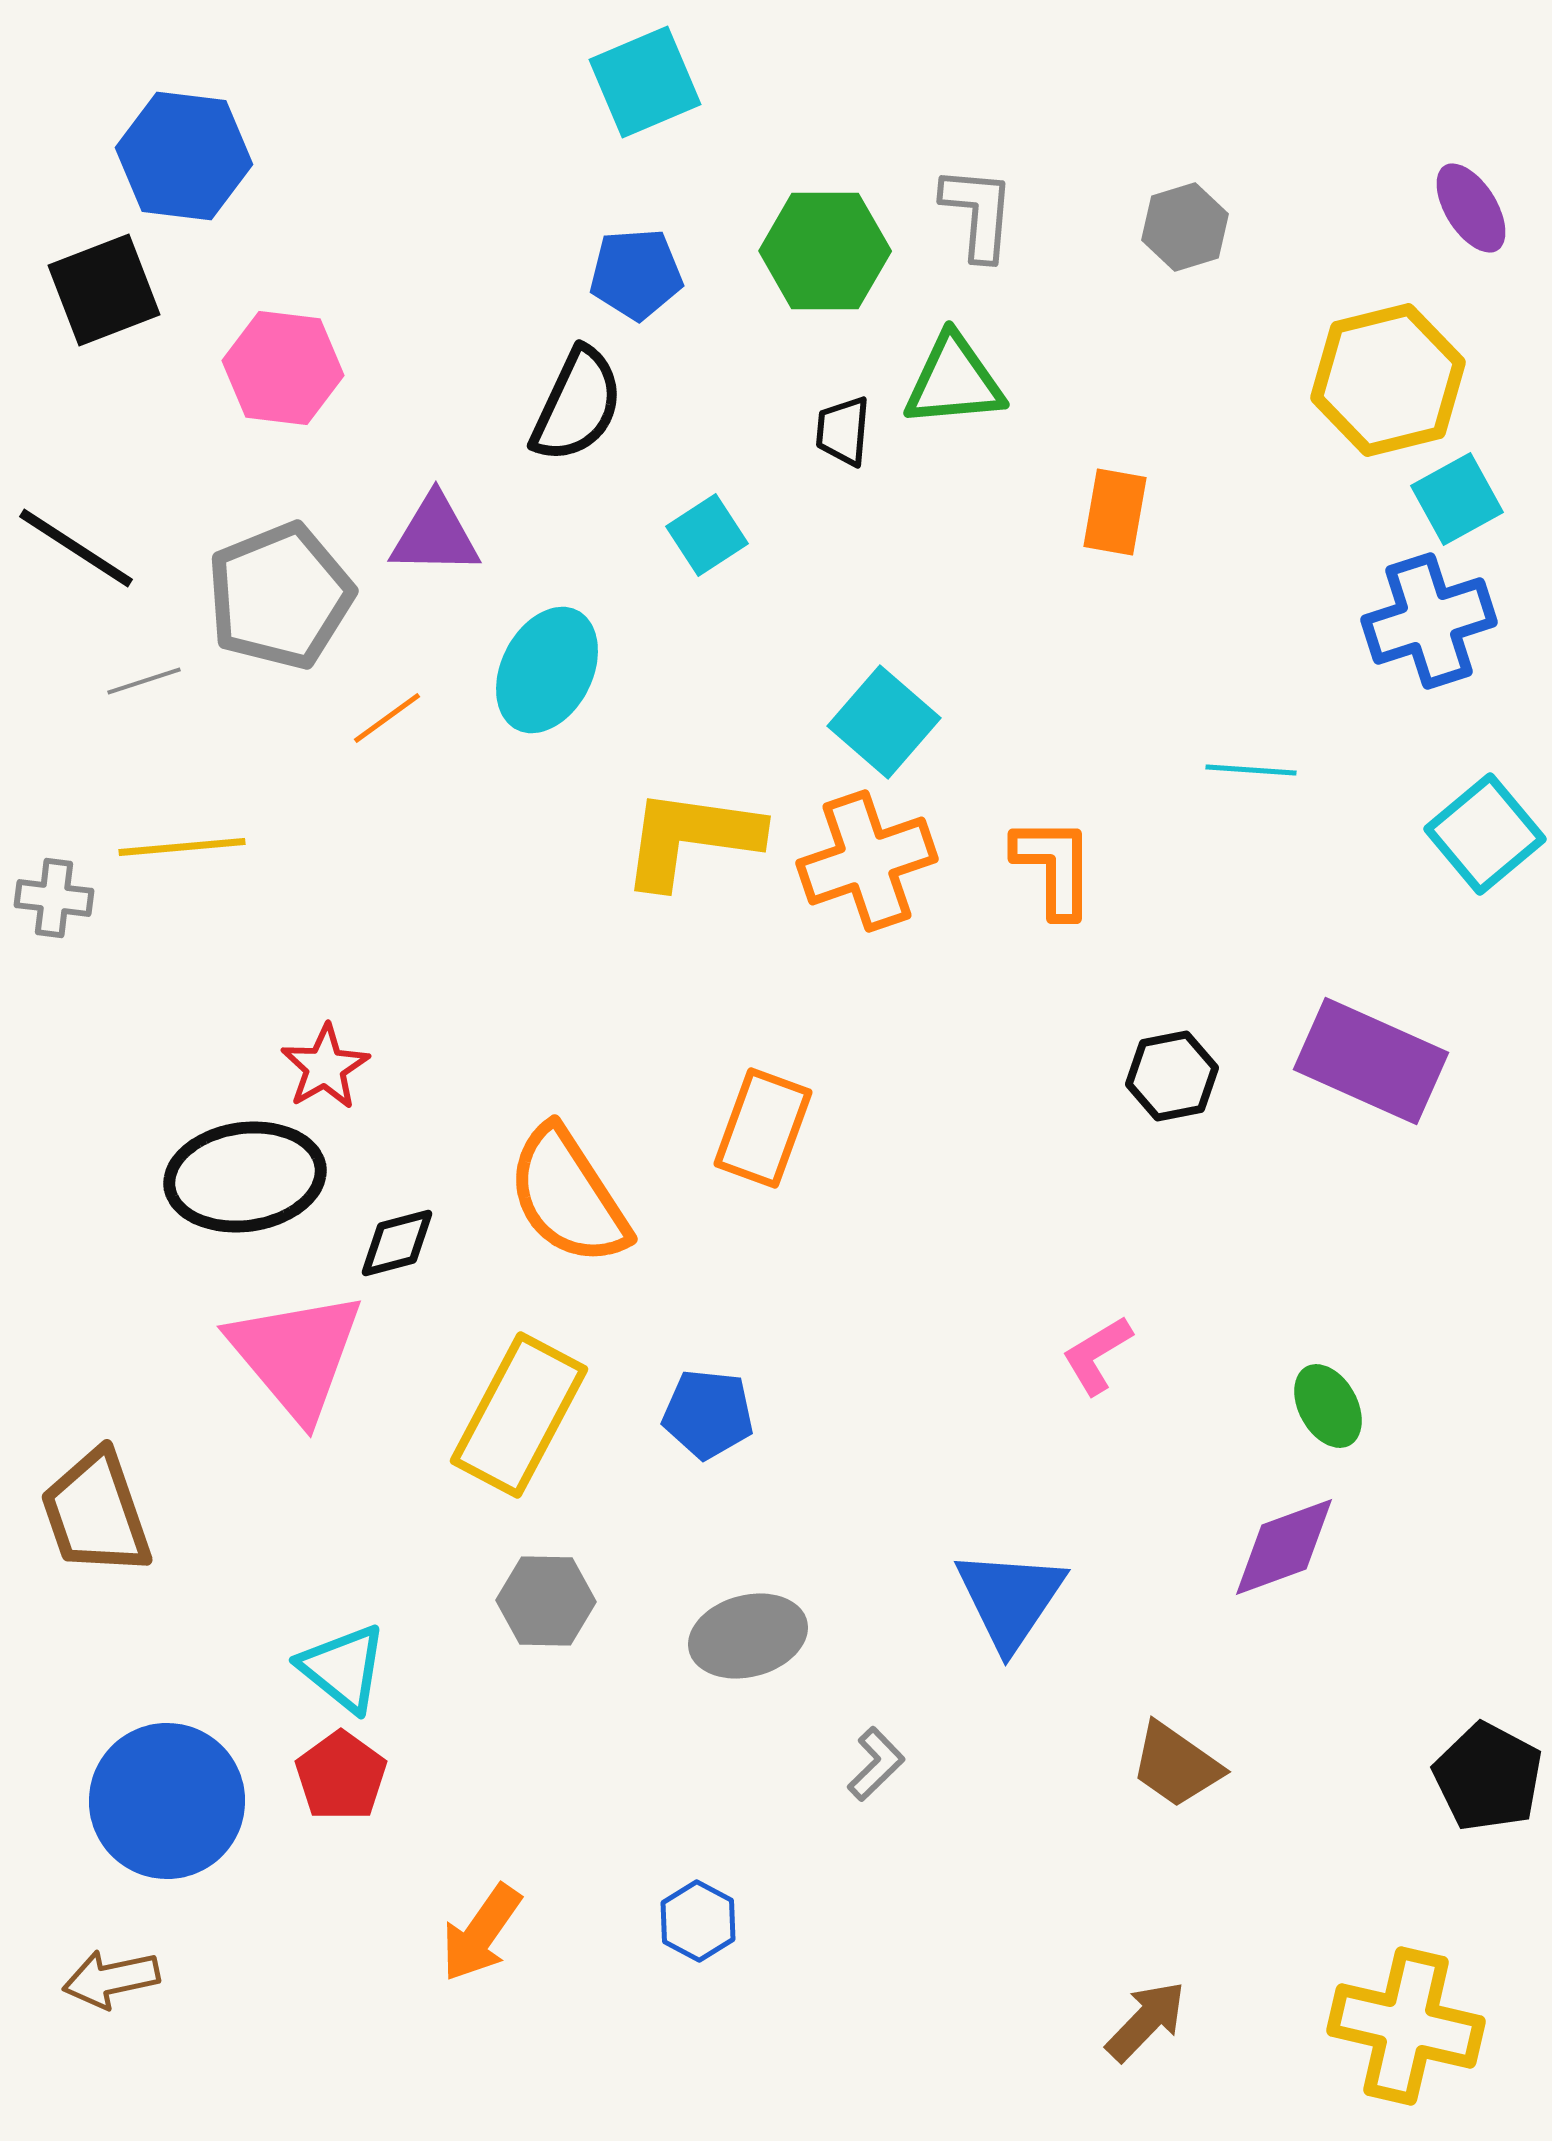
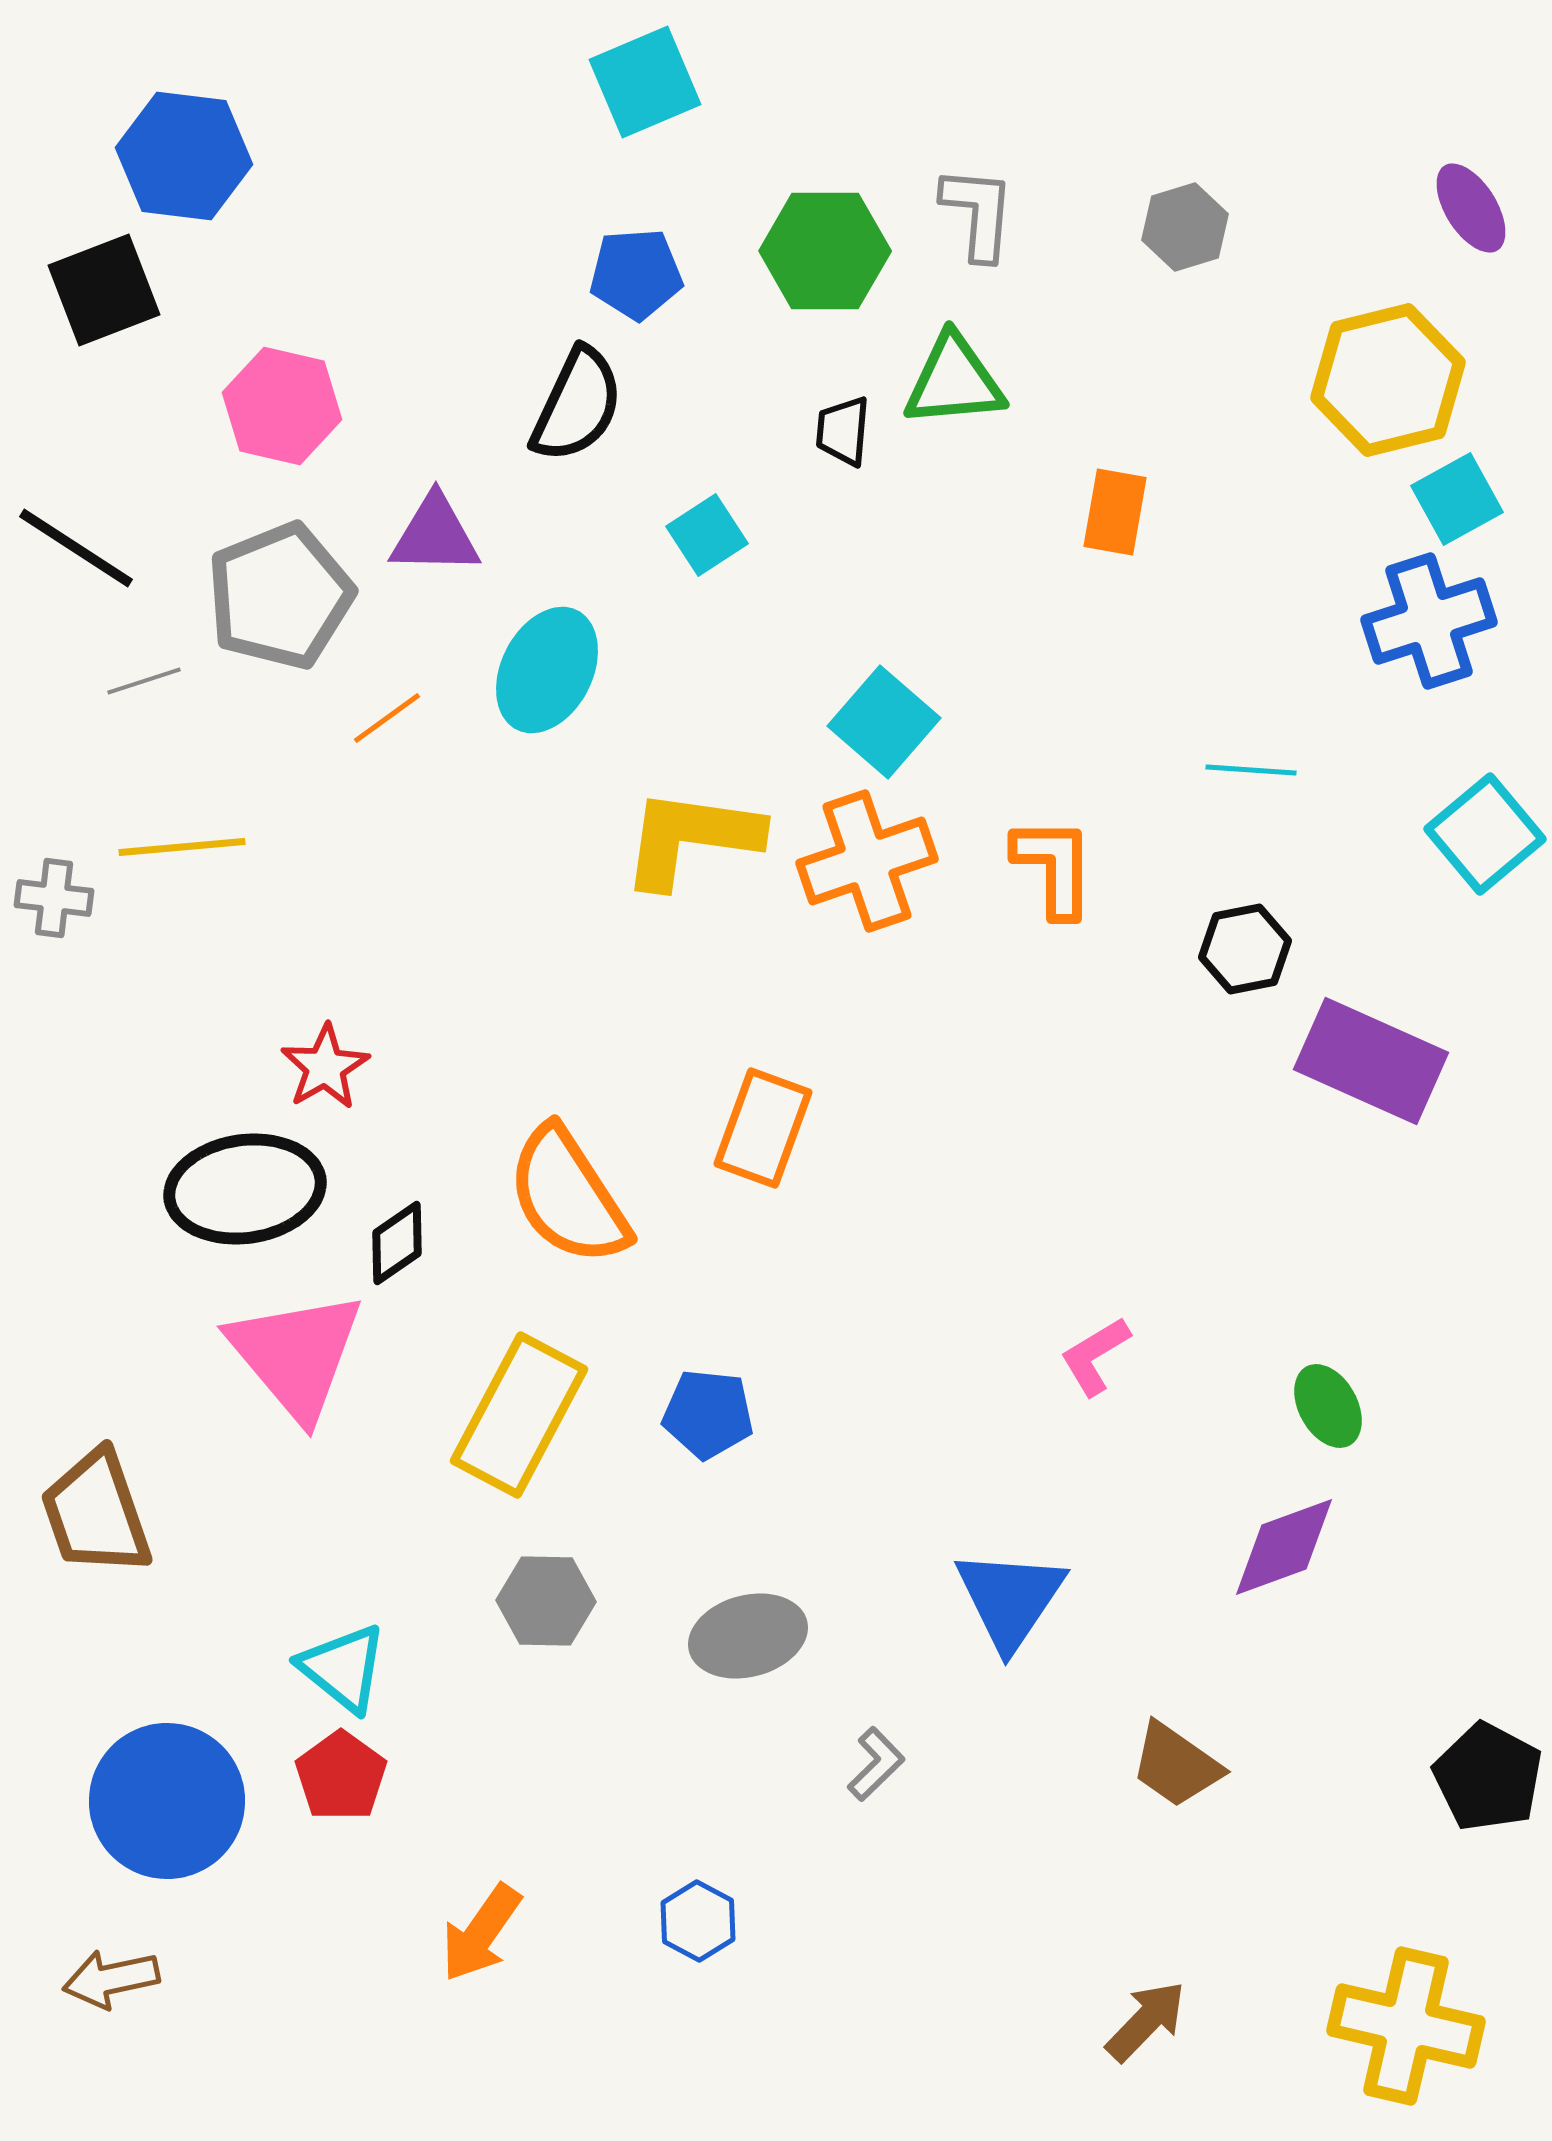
pink hexagon at (283, 368): moved 1 px left, 38 px down; rotated 6 degrees clockwise
black hexagon at (1172, 1076): moved 73 px right, 127 px up
black ellipse at (245, 1177): moved 12 px down
black diamond at (397, 1243): rotated 20 degrees counterclockwise
pink L-shape at (1097, 1355): moved 2 px left, 1 px down
